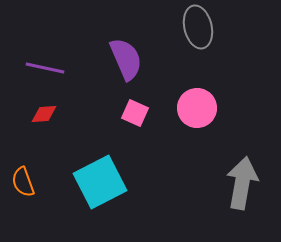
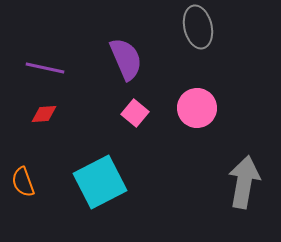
pink square: rotated 16 degrees clockwise
gray arrow: moved 2 px right, 1 px up
